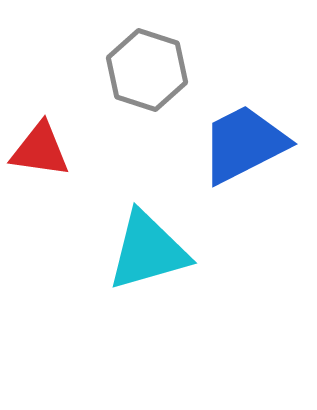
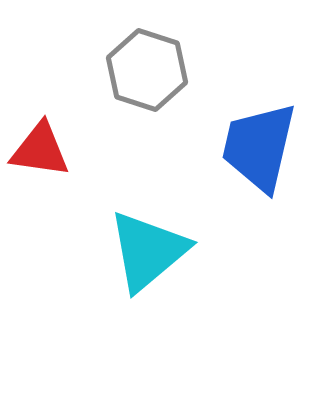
blue trapezoid: moved 15 px right, 3 px down; rotated 50 degrees counterclockwise
cyan triangle: rotated 24 degrees counterclockwise
